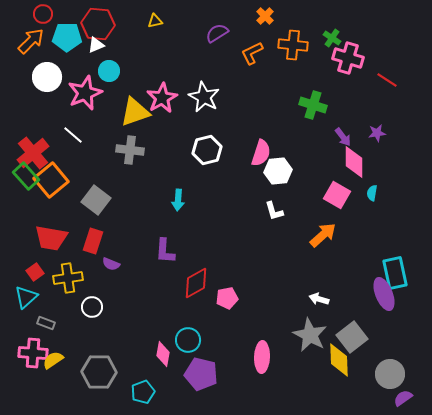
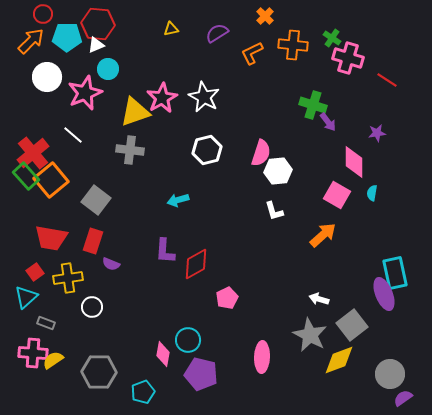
yellow triangle at (155, 21): moved 16 px right, 8 px down
cyan circle at (109, 71): moved 1 px left, 2 px up
purple arrow at (343, 137): moved 15 px left, 15 px up
cyan arrow at (178, 200): rotated 70 degrees clockwise
red diamond at (196, 283): moved 19 px up
pink pentagon at (227, 298): rotated 15 degrees counterclockwise
gray square at (352, 337): moved 12 px up
yellow diamond at (339, 360): rotated 72 degrees clockwise
